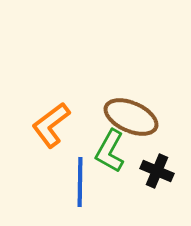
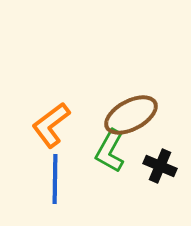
brown ellipse: moved 2 px up; rotated 52 degrees counterclockwise
black cross: moved 3 px right, 5 px up
blue line: moved 25 px left, 3 px up
